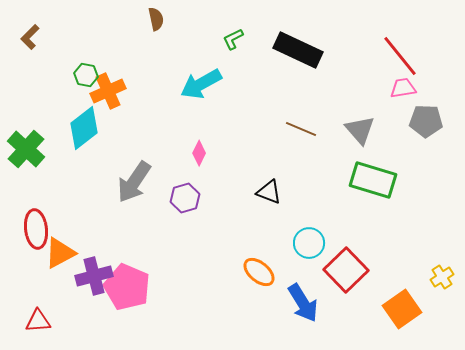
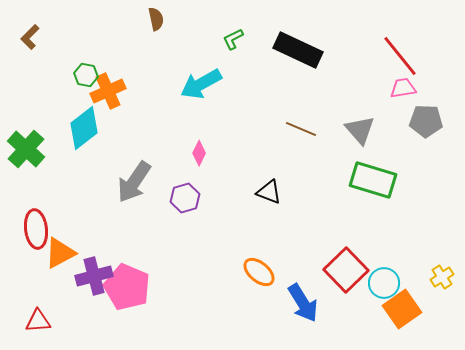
cyan circle: moved 75 px right, 40 px down
